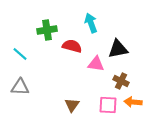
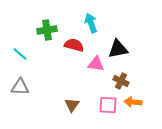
red semicircle: moved 2 px right, 1 px up
